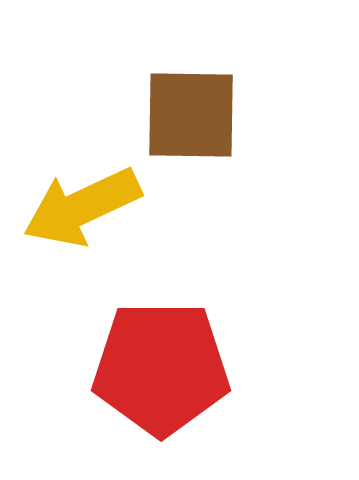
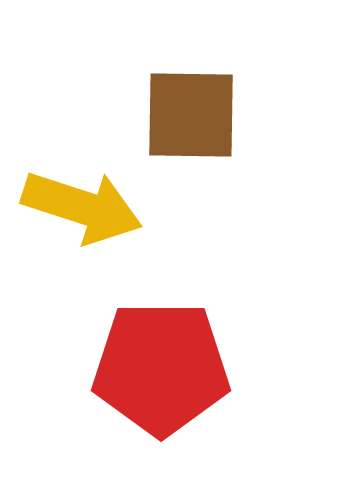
yellow arrow: rotated 137 degrees counterclockwise
